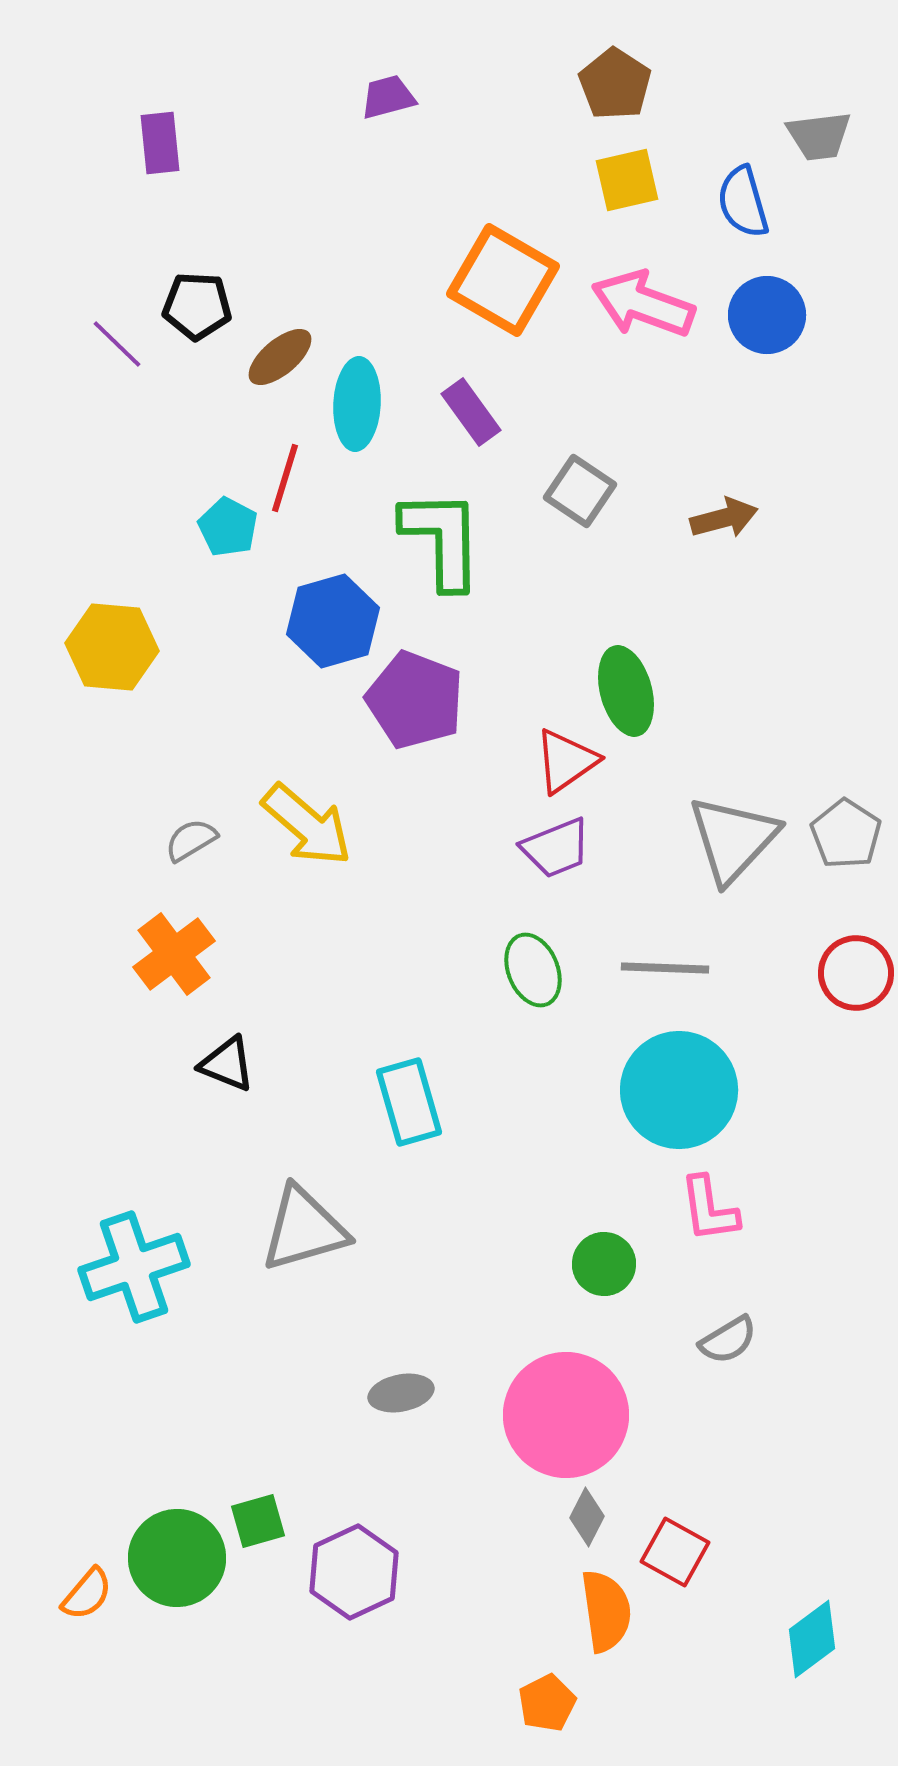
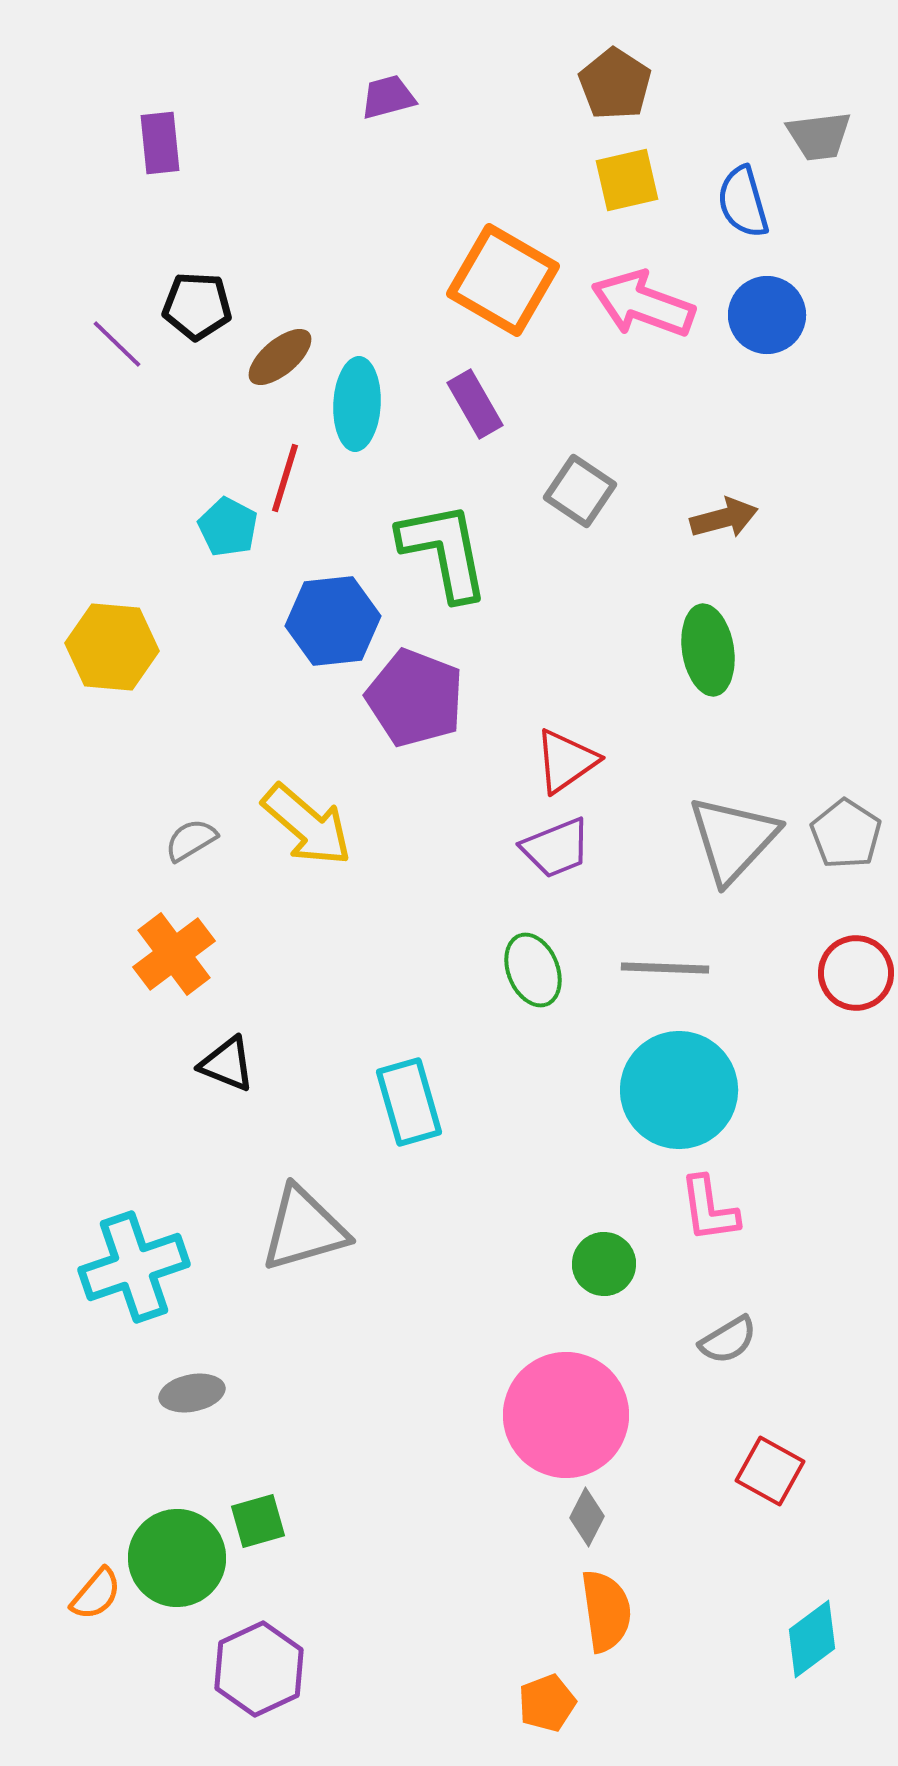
purple rectangle at (471, 412): moved 4 px right, 8 px up; rotated 6 degrees clockwise
green L-shape at (442, 539): moved 2 px right, 12 px down; rotated 10 degrees counterclockwise
blue hexagon at (333, 621): rotated 10 degrees clockwise
green ellipse at (626, 691): moved 82 px right, 41 px up; rotated 6 degrees clockwise
purple pentagon at (415, 700): moved 2 px up
gray ellipse at (401, 1393): moved 209 px left
red square at (675, 1552): moved 95 px right, 81 px up
purple hexagon at (354, 1572): moved 95 px left, 97 px down
orange semicircle at (87, 1594): moved 9 px right
orange pentagon at (547, 1703): rotated 6 degrees clockwise
